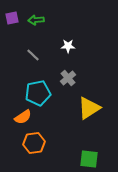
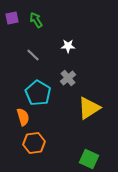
green arrow: rotated 63 degrees clockwise
cyan pentagon: rotated 30 degrees counterclockwise
orange semicircle: rotated 72 degrees counterclockwise
green square: rotated 18 degrees clockwise
